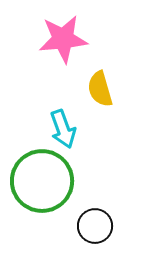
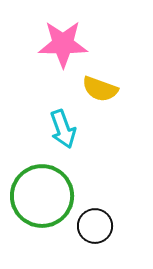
pink star: moved 5 px down; rotated 6 degrees clockwise
yellow semicircle: rotated 54 degrees counterclockwise
green circle: moved 15 px down
